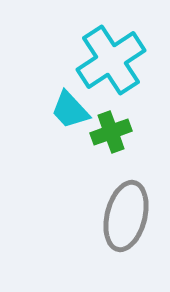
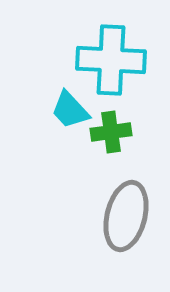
cyan cross: rotated 36 degrees clockwise
green cross: rotated 12 degrees clockwise
